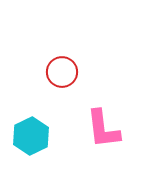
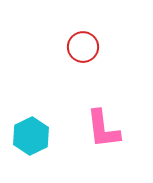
red circle: moved 21 px right, 25 px up
